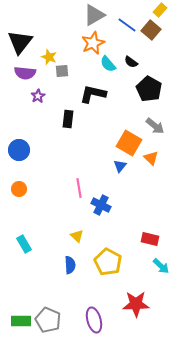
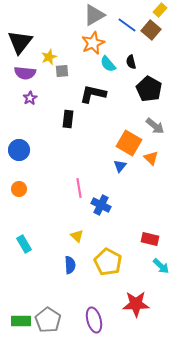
yellow star: rotated 28 degrees clockwise
black semicircle: rotated 40 degrees clockwise
purple star: moved 8 px left, 2 px down
gray pentagon: rotated 10 degrees clockwise
